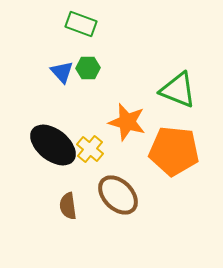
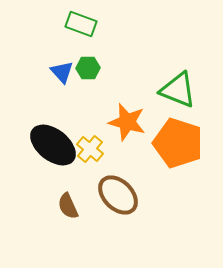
orange pentagon: moved 4 px right, 8 px up; rotated 12 degrees clockwise
brown semicircle: rotated 16 degrees counterclockwise
